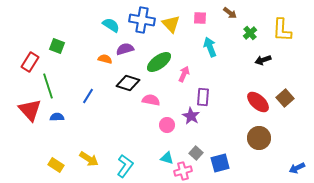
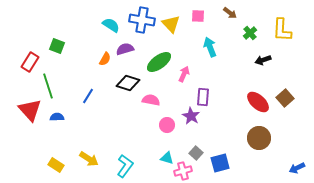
pink square: moved 2 px left, 2 px up
orange semicircle: rotated 104 degrees clockwise
